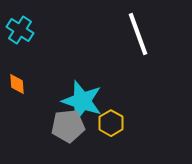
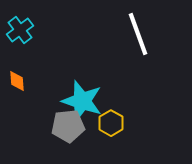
cyan cross: rotated 20 degrees clockwise
orange diamond: moved 3 px up
